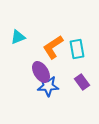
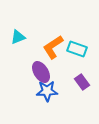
cyan rectangle: rotated 60 degrees counterclockwise
blue star: moved 1 px left, 5 px down
